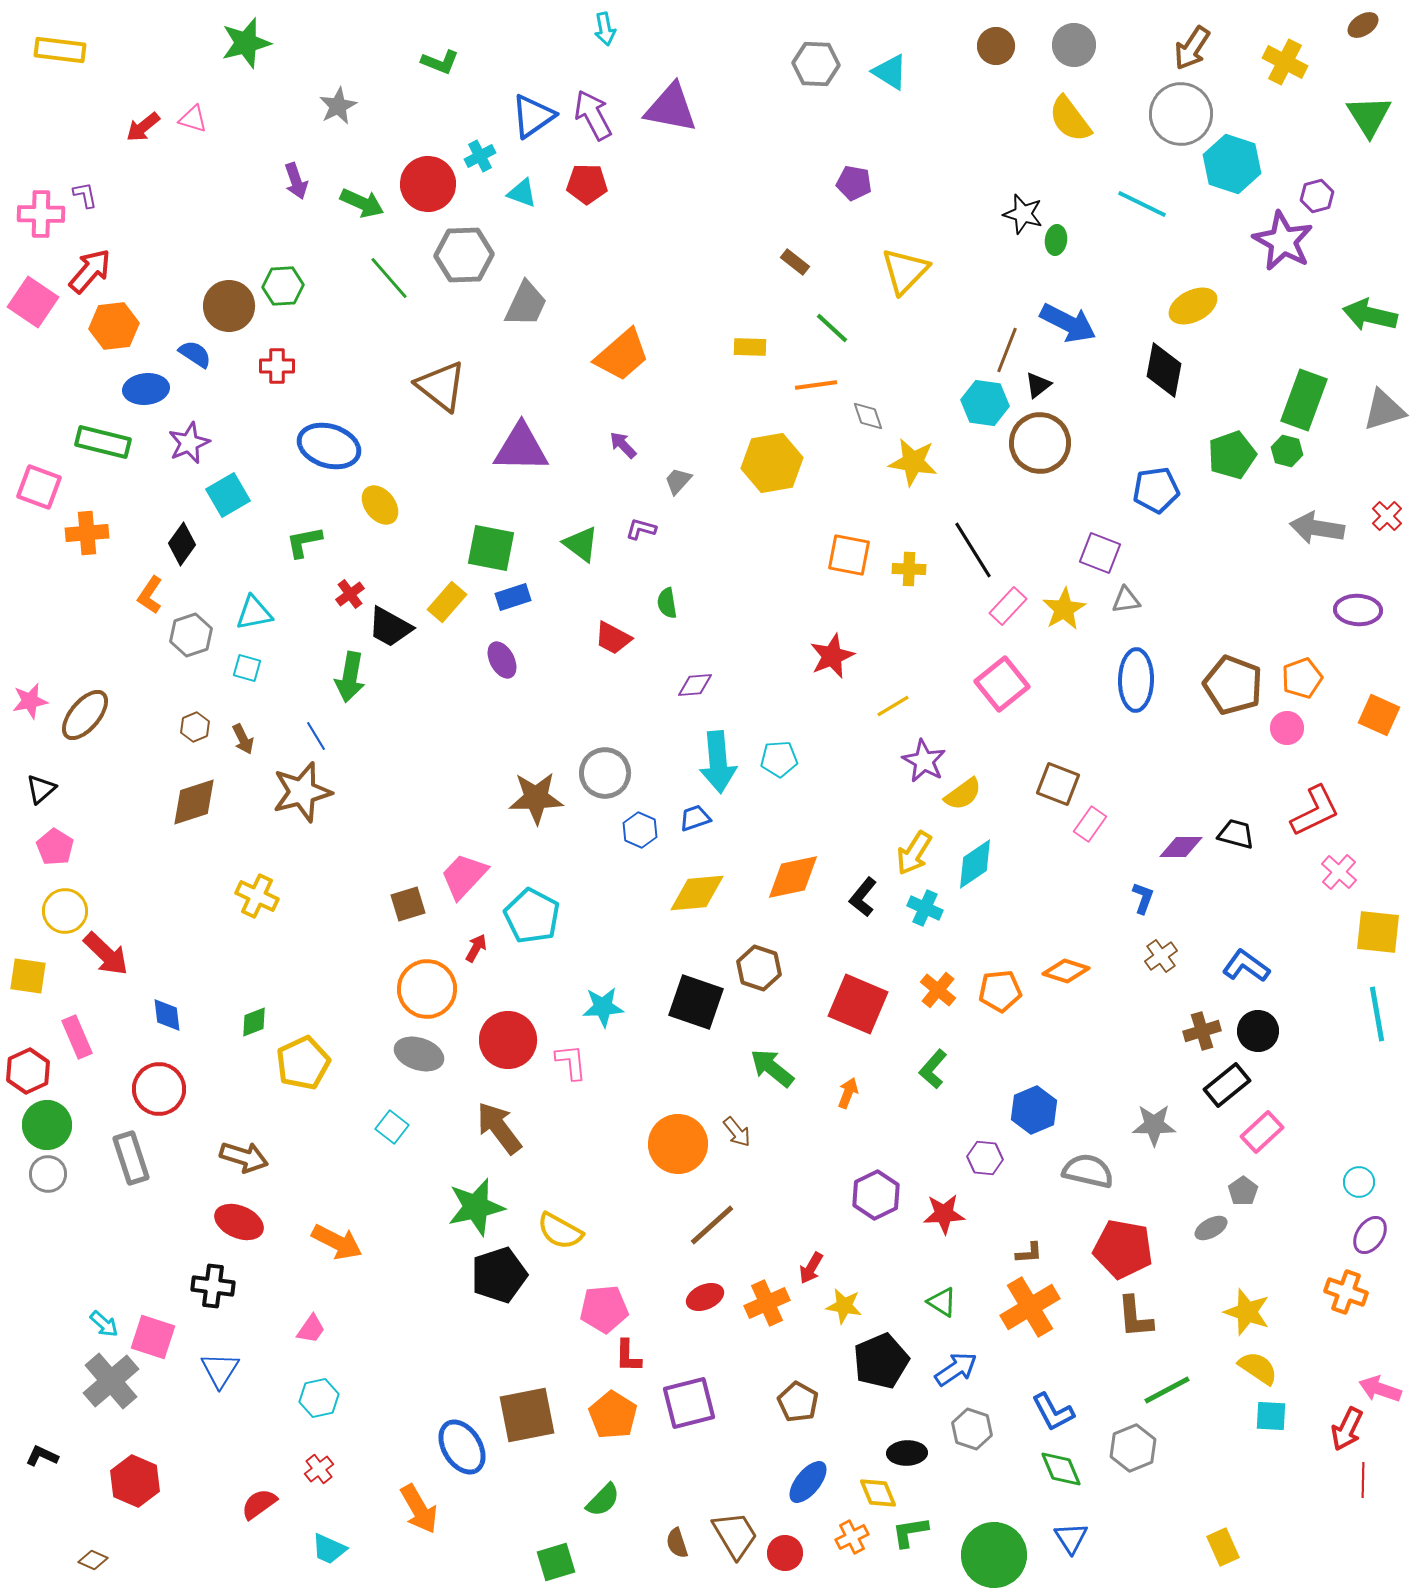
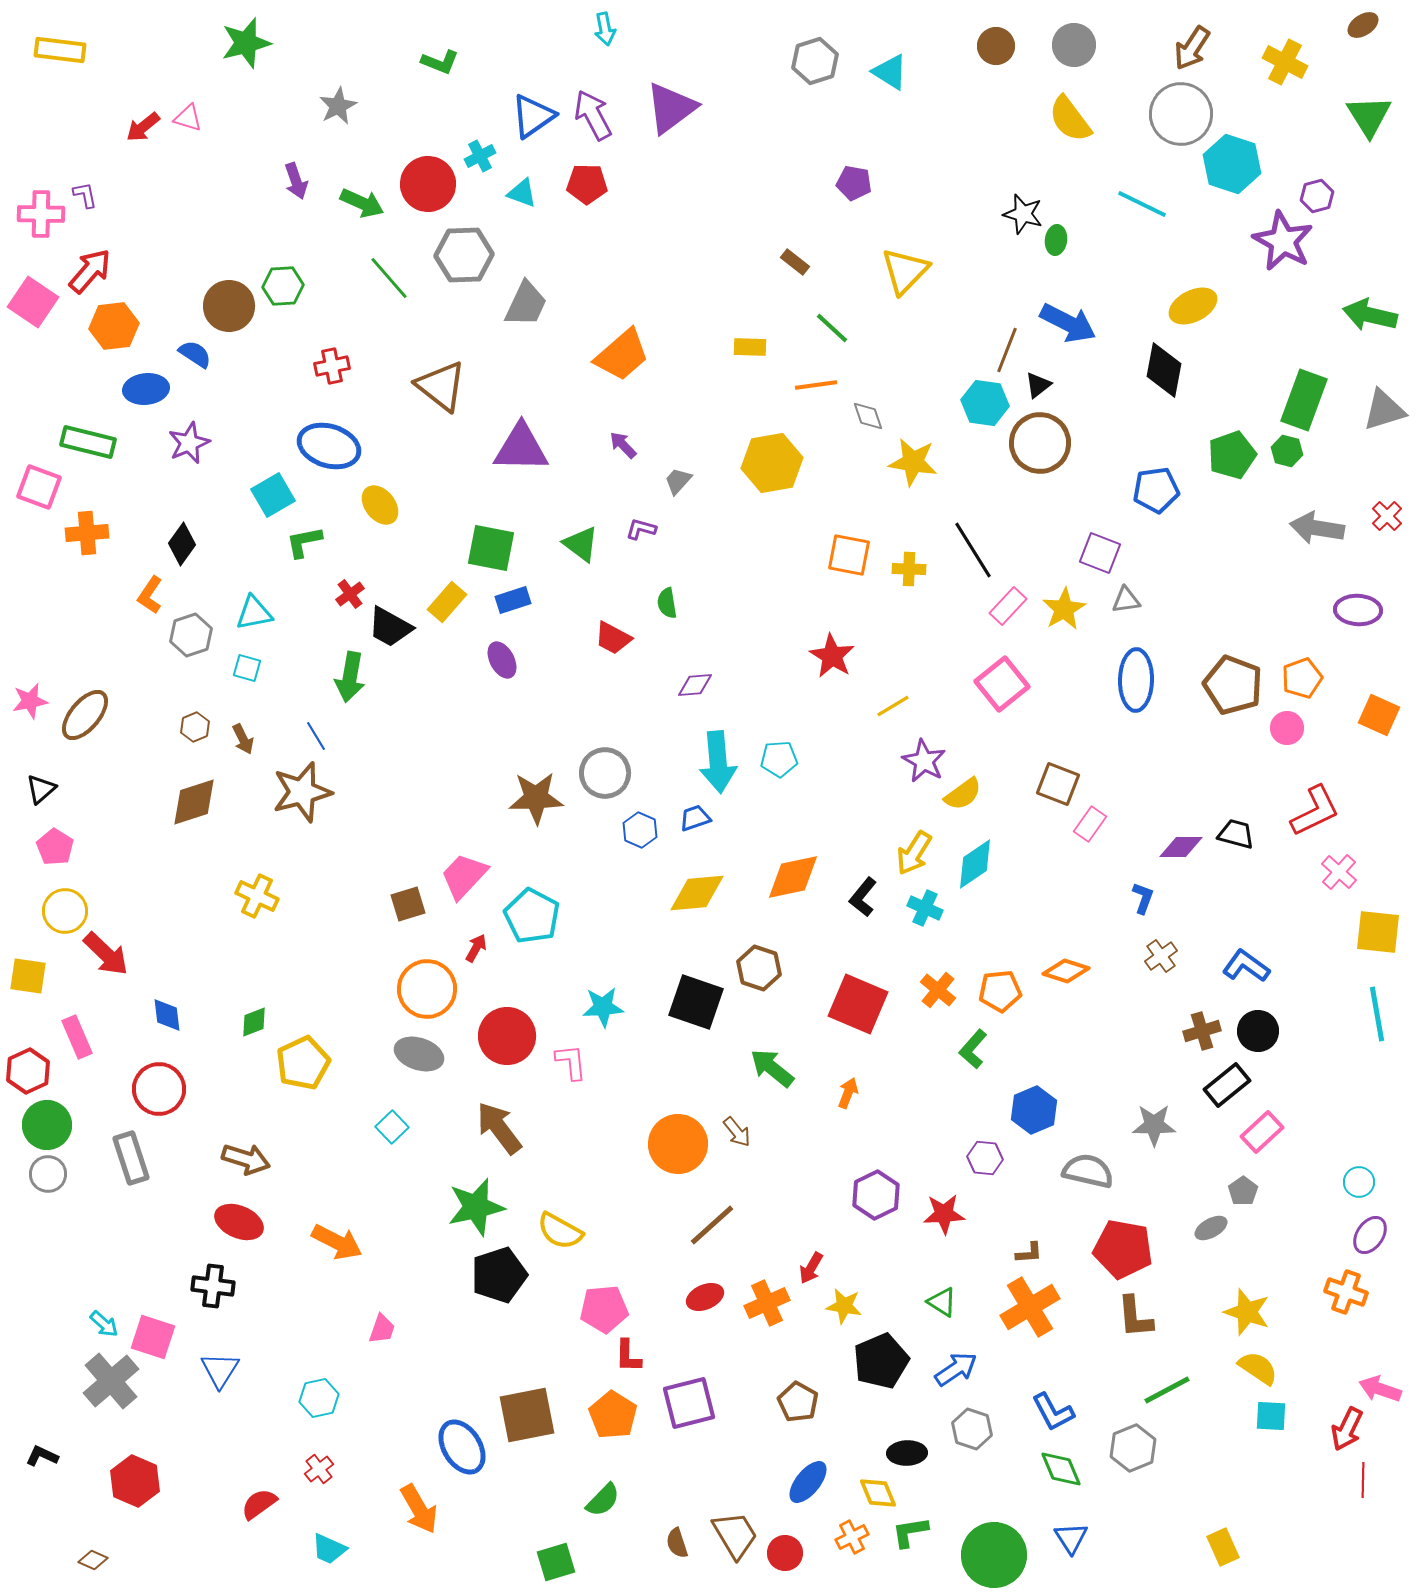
gray hexagon at (816, 64): moved 1 px left, 3 px up; rotated 21 degrees counterclockwise
purple triangle at (671, 108): rotated 48 degrees counterclockwise
pink triangle at (193, 119): moved 5 px left, 1 px up
red cross at (277, 366): moved 55 px right; rotated 12 degrees counterclockwise
green rectangle at (103, 442): moved 15 px left
cyan square at (228, 495): moved 45 px right
blue rectangle at (513, 597): moved 3 px down
red star at (832, 656): rotated 18 degrees counterclockwise
red circle at (508, 1040): moved 1 px left, 4 px up
green L-shape at (933, 1069): moved 40 px right, 20 px up
cyan square at (392, 1127): rotated 8 degrees clockwise
brown arrow at (244, 1157): moved 2 px right, 2 px down
pink trapezoid at (311, 1329): moved 71 px right; rotated 16 degrees counterclockwise
